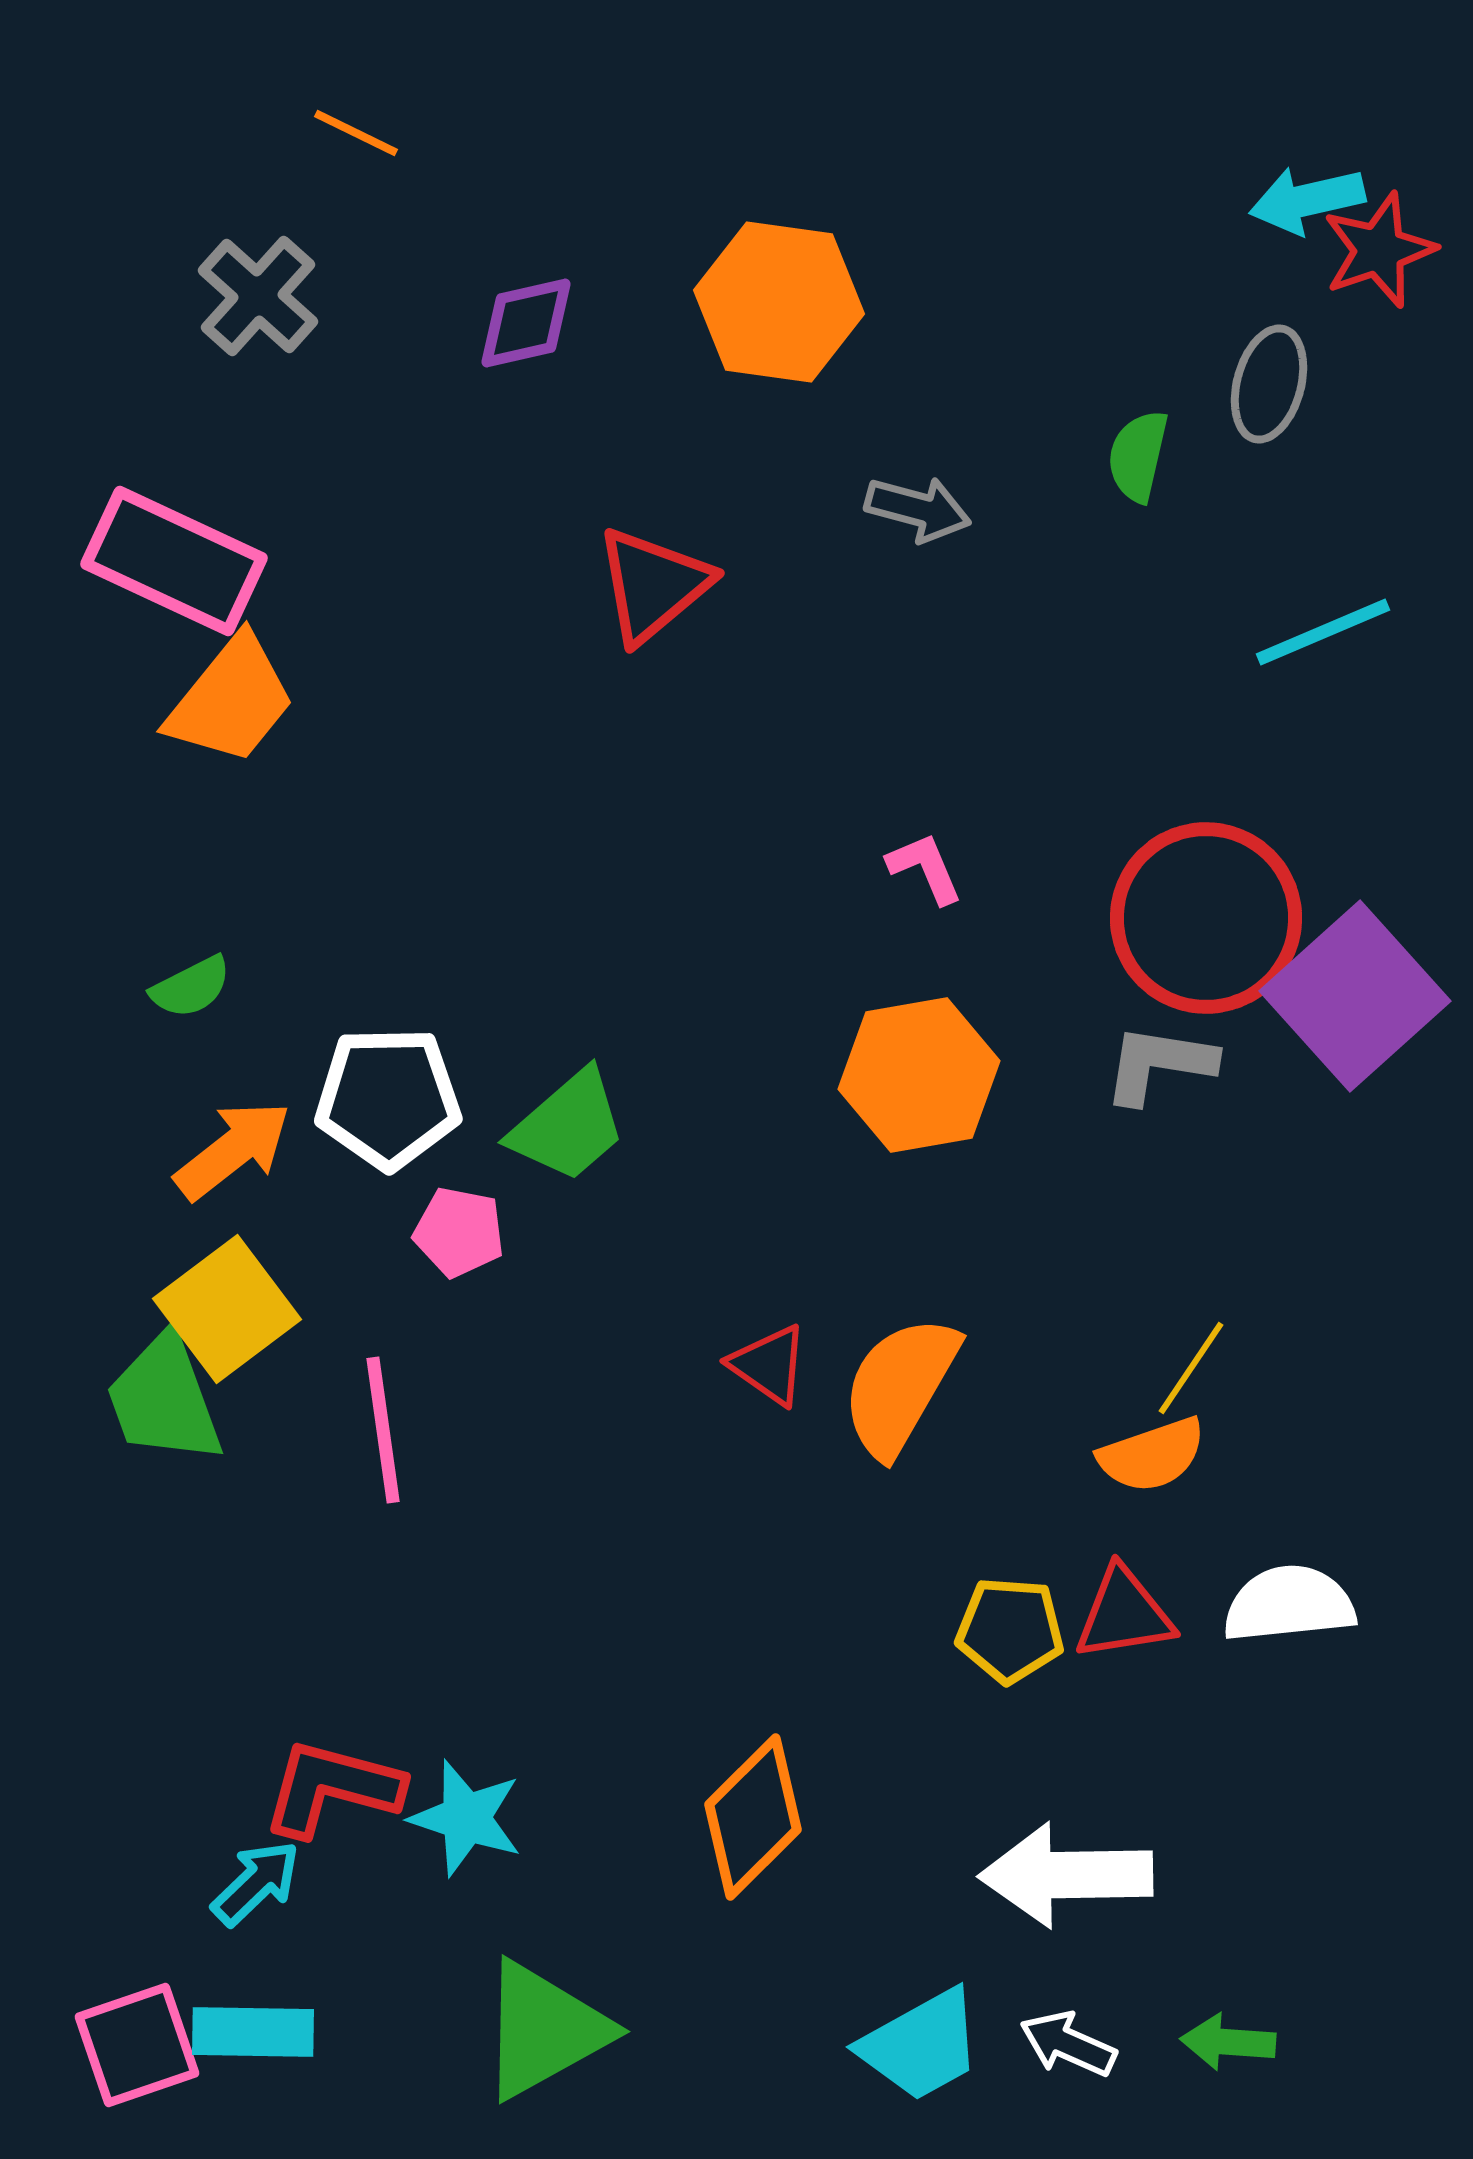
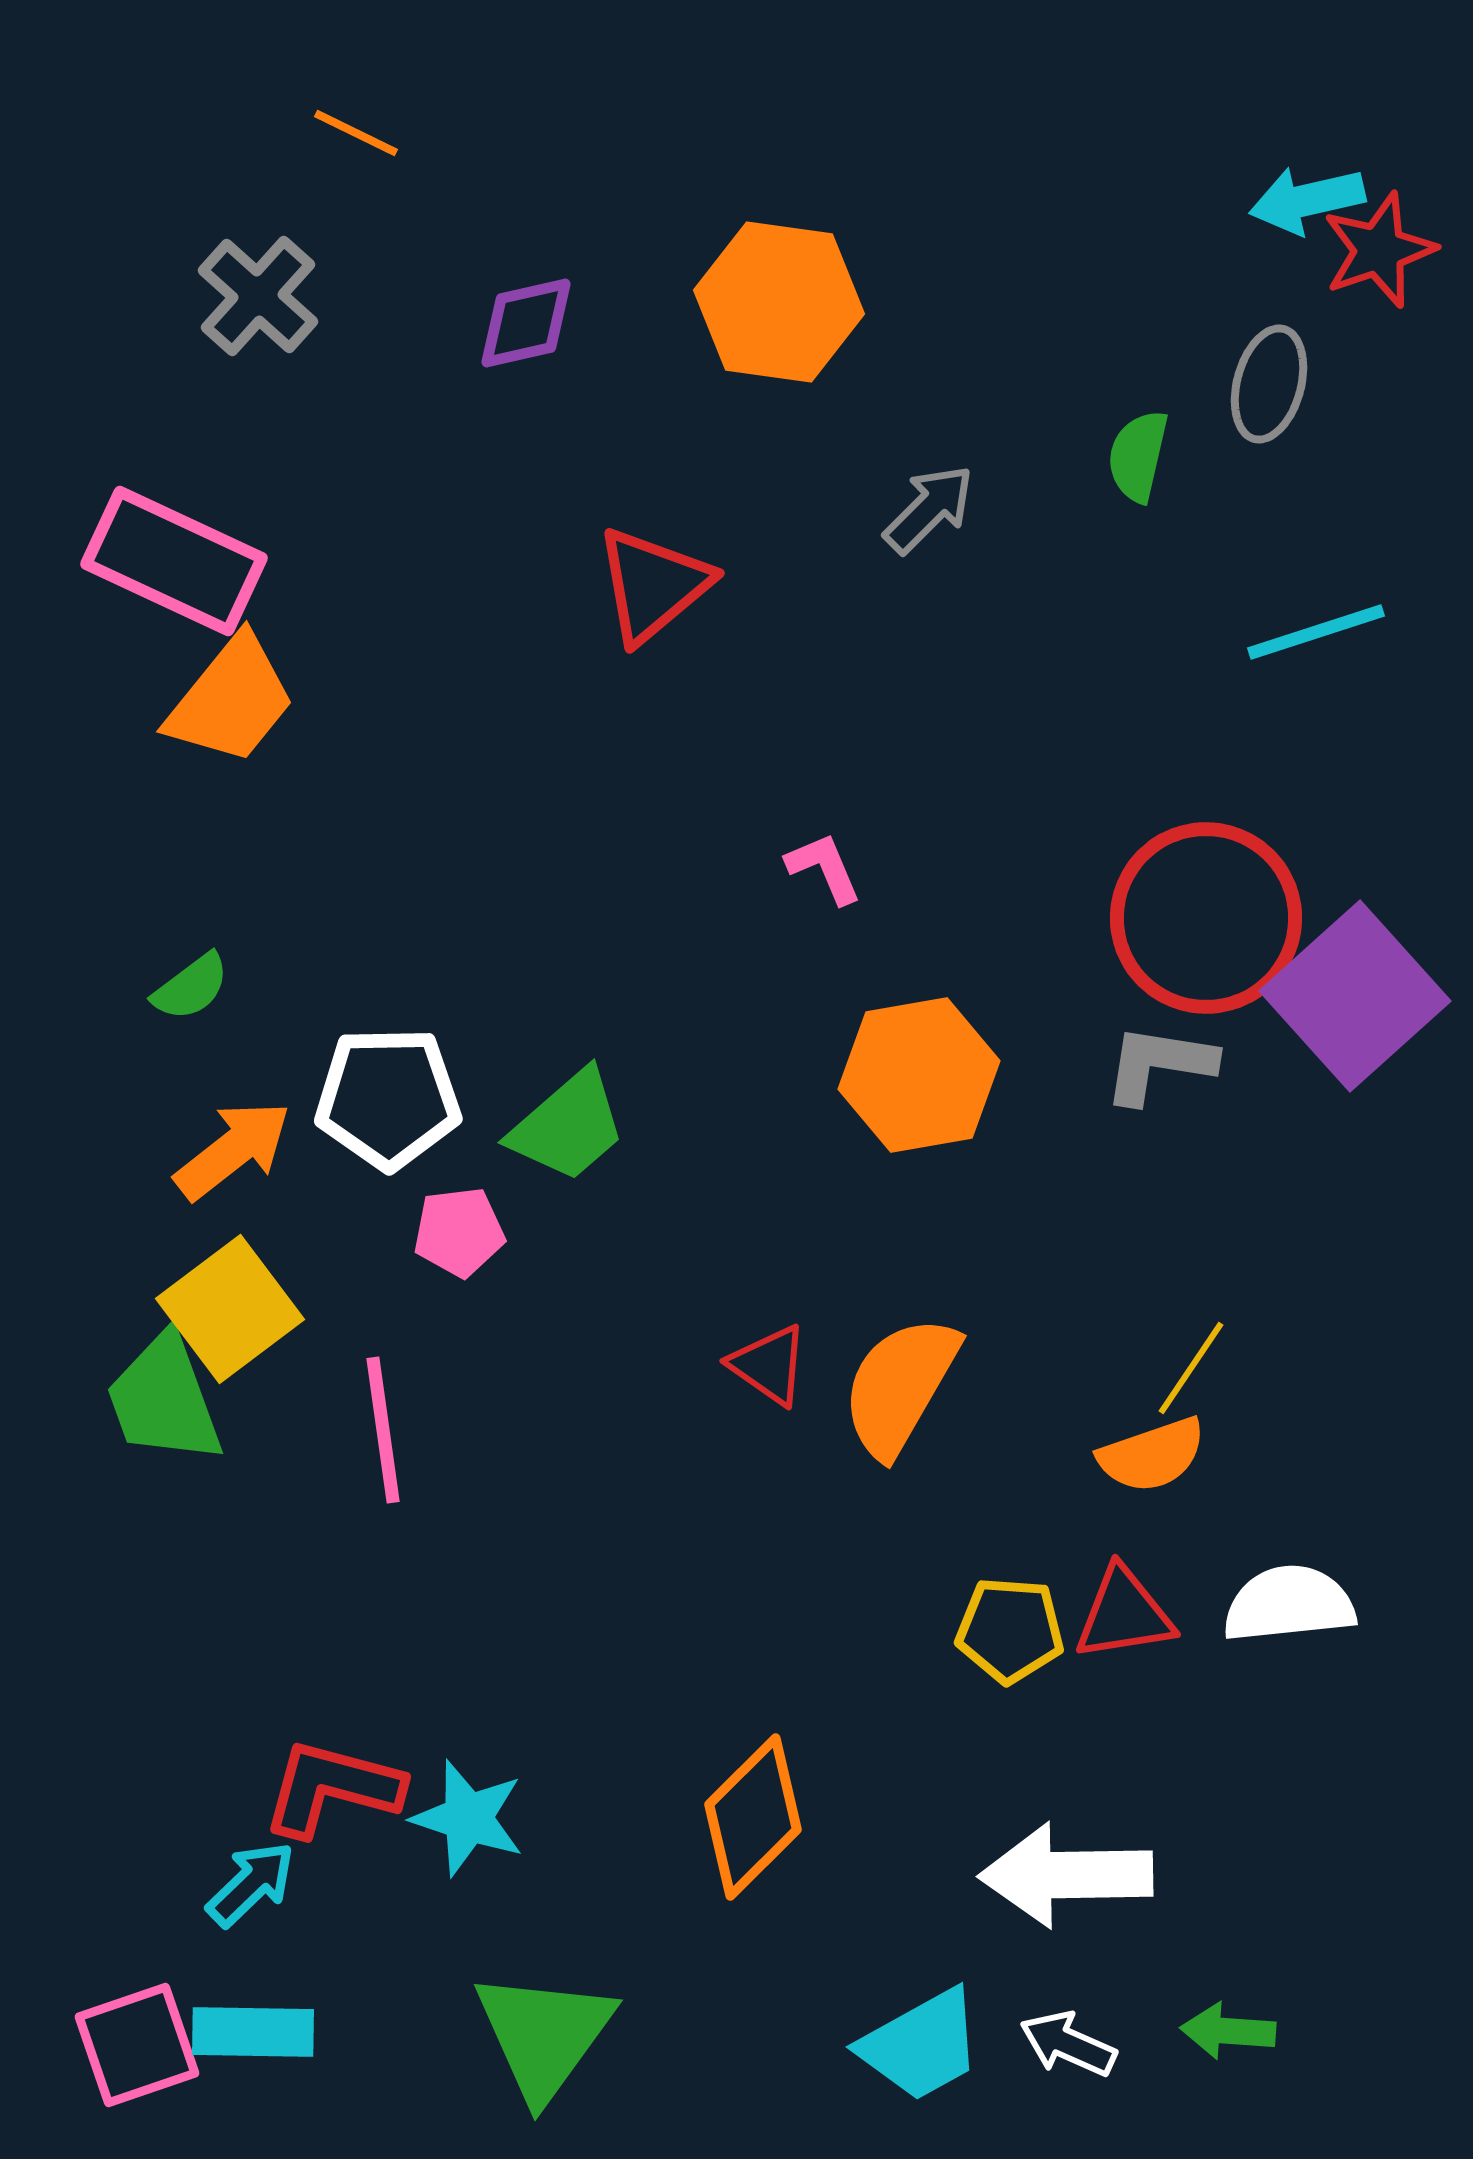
gray arrow at (918, 509): moved 11 px right; rotated 60 degrees counterclockwise
cyan line at (1323, 632): moved 7 px left; rotated 5 degrees clockwise
pink L-shape at (925, 868): moved 101 px left
green semicircle at (191, 987): rotated 10 degrees counterclockwise
pink pentagon at (459, 1232): rotated 18 degrees counterclockwise
yellow square at (227, 1309): moved 3 px right
cyan star at (466, 1818): moved 2 px right
cyan arrow at (256, 1883): moved 5 px left, 1 px down
green triangle at (544, 2030): moved 5 px down; rotated 25 degrees counterclockwise
green arrow at (1228, 2042): moved 11 px up
